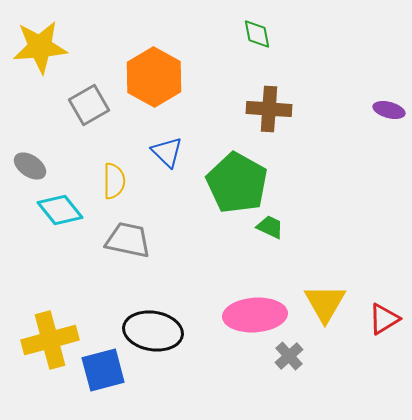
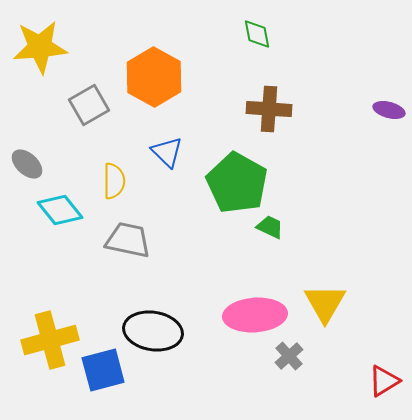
gray ellipse: moved 3 px left, 2 px up; rotated 8 degrees clockwise
red triangle: moved 62 px down
